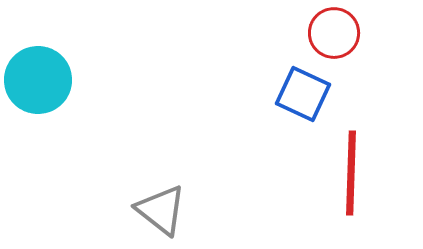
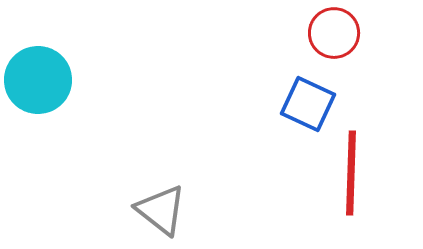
blue square: moved 5 px right, 10 px down
